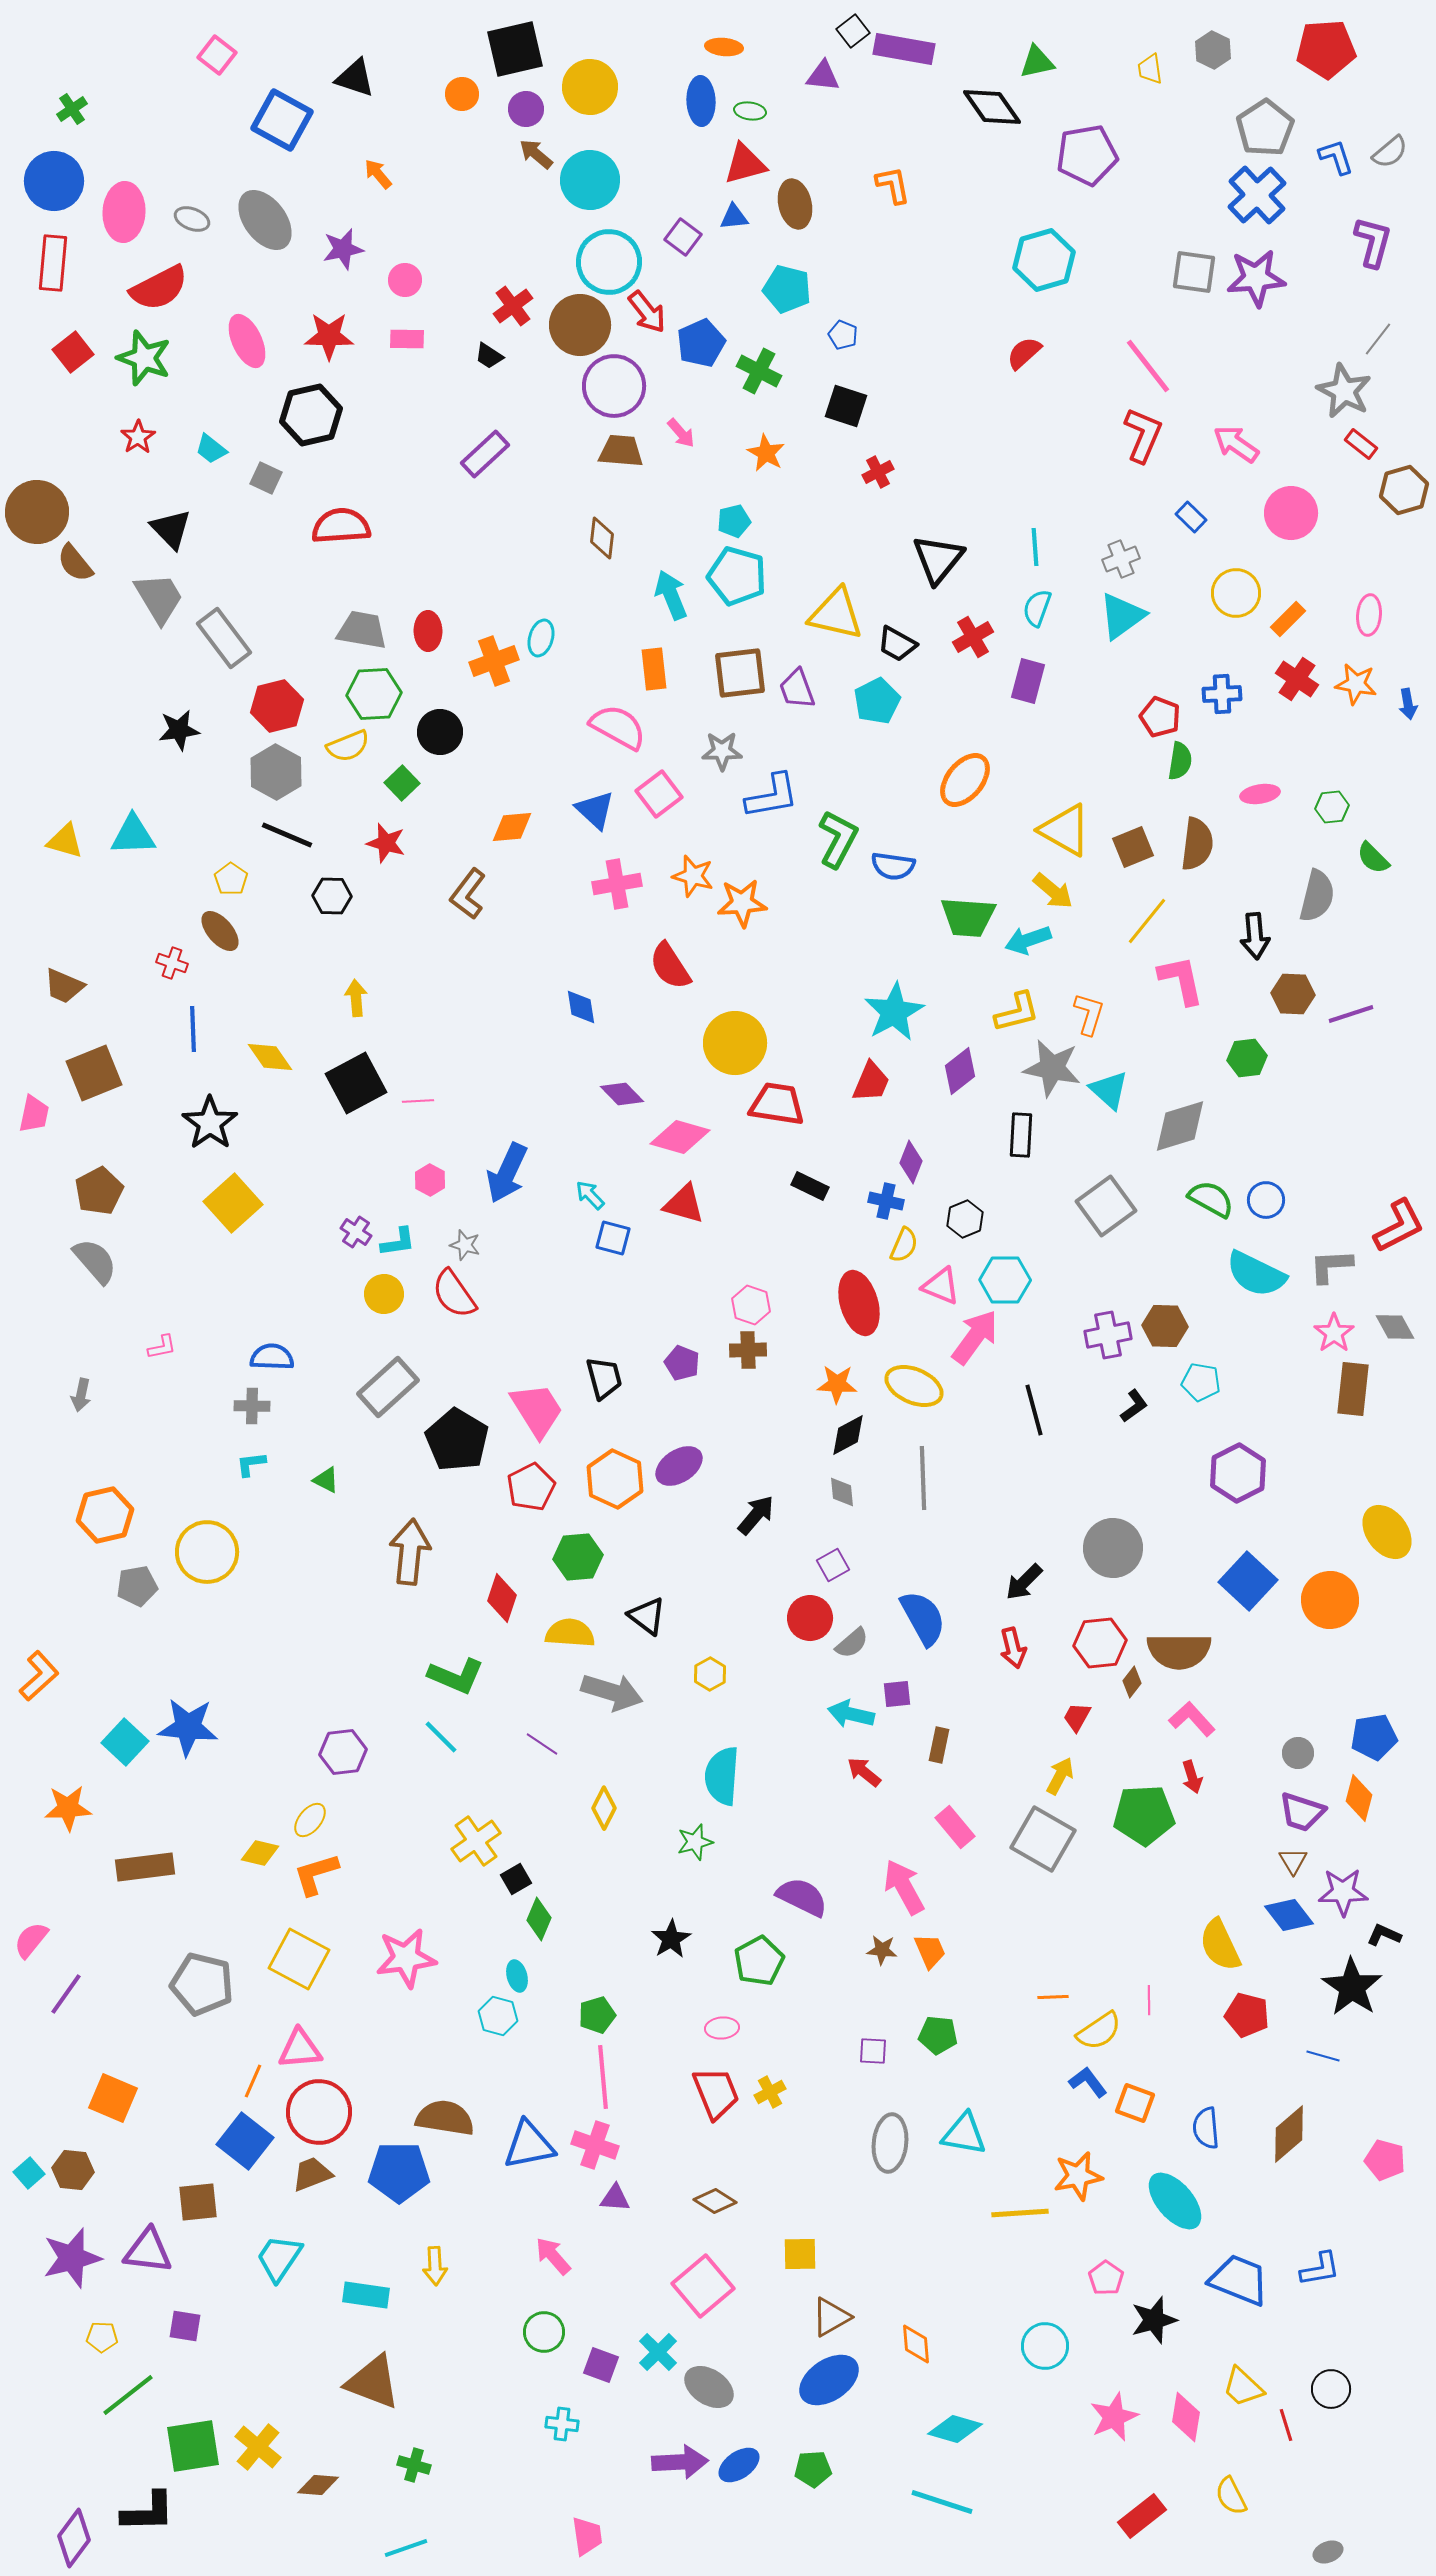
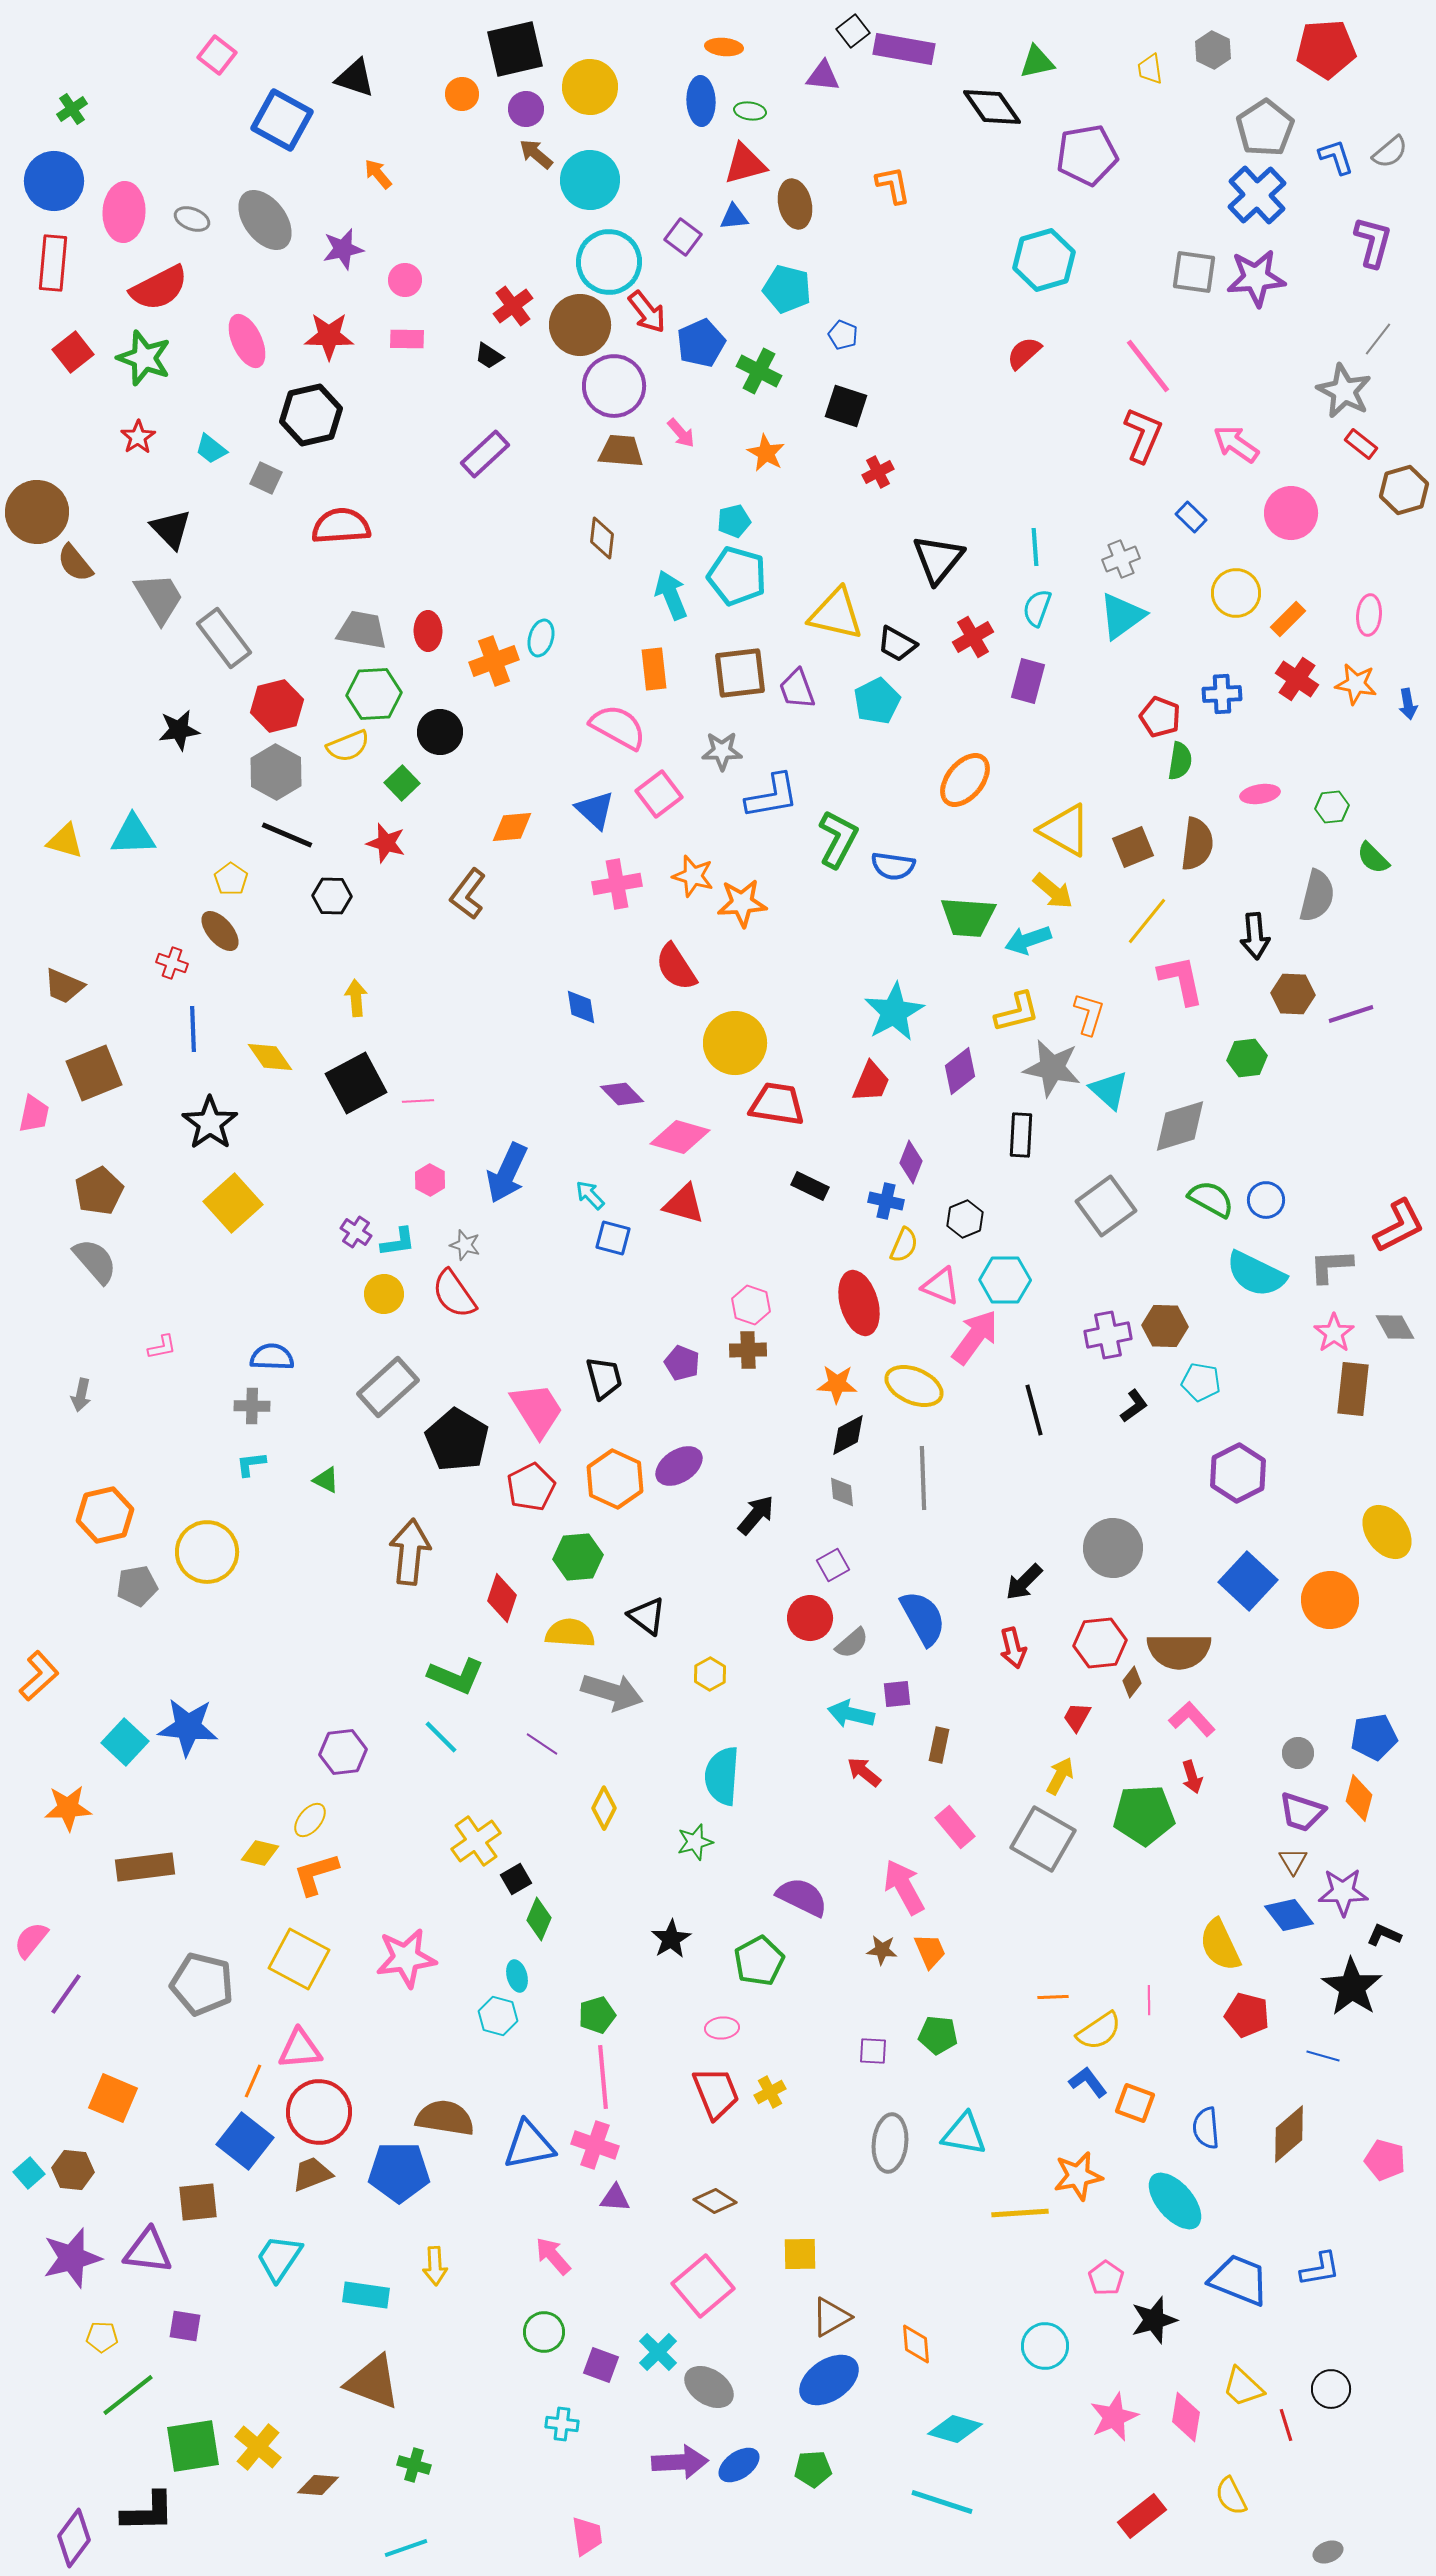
red semicircle at (670, 966): moved 6 px right, 1 px down
